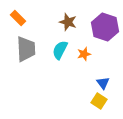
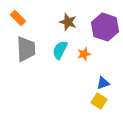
blue triangle: rotated 48 degrees clockwise
